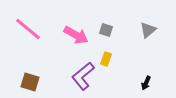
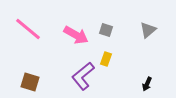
black arrow: moved 1 px right, 1 px down
